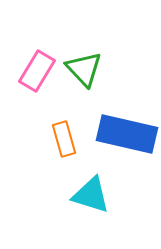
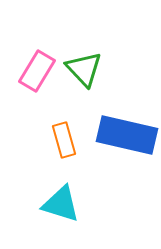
blue rectangle: moved 1 px down
orange rectangle: moved 1 px down
cyan triangle: moved 30 px left, 9 px down
